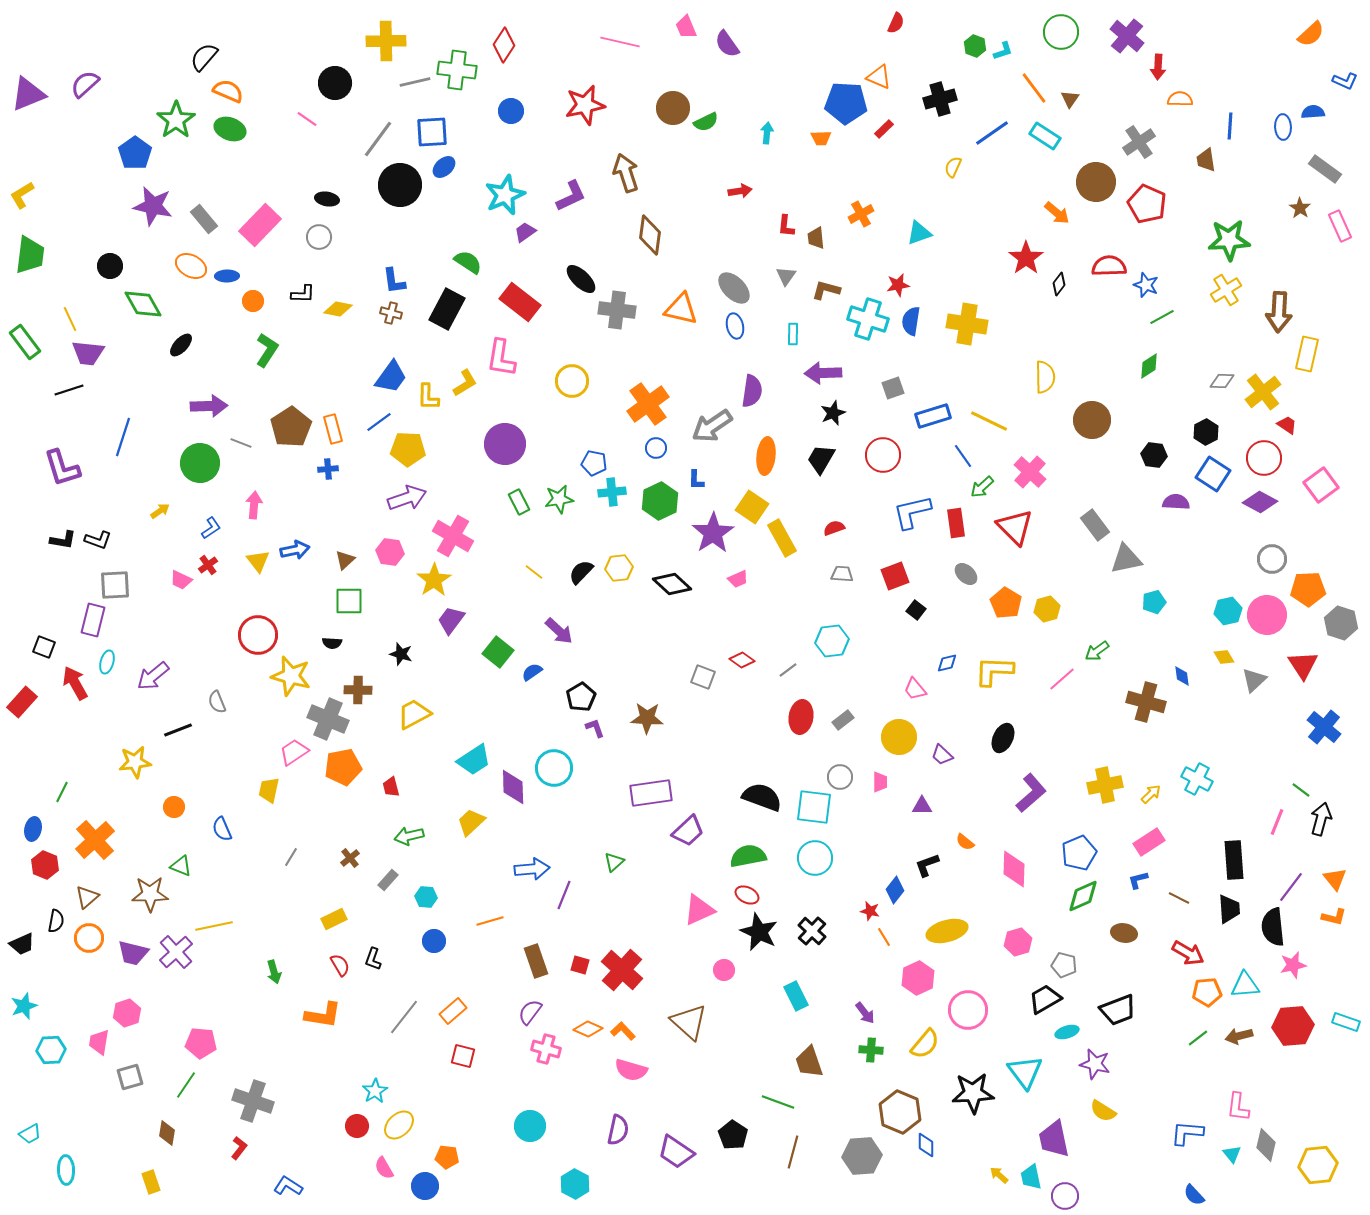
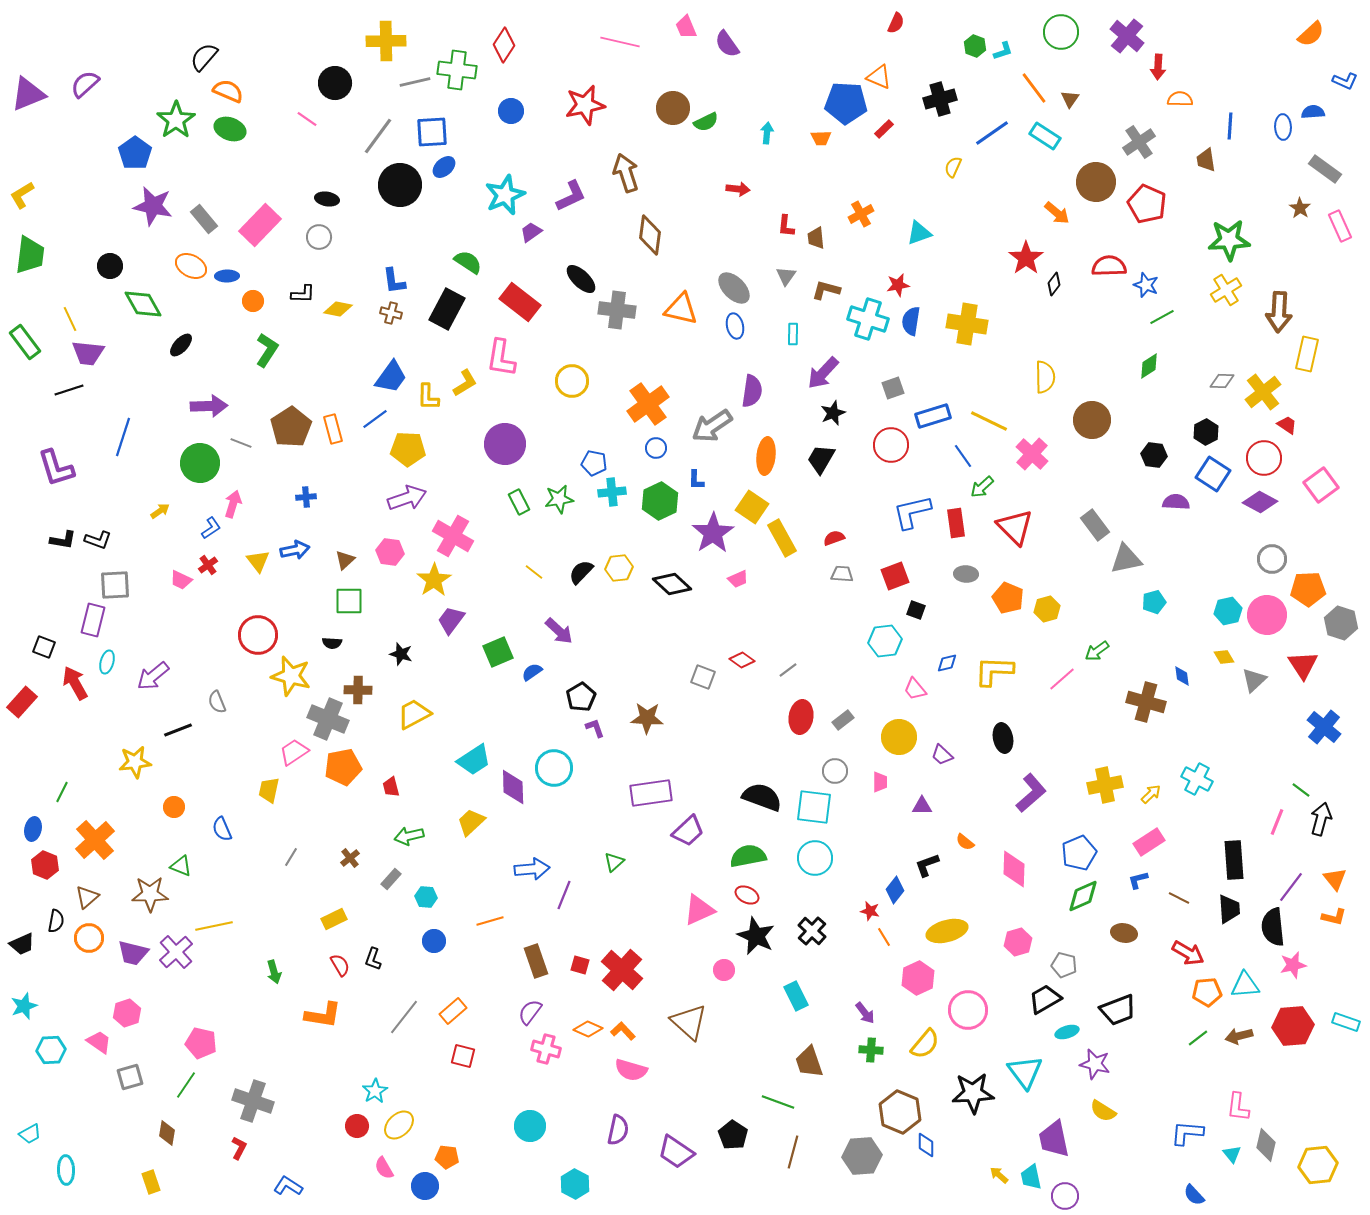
gray line at (378, 139): moved 3 px up
red arrow at (740, 191): moved 2 px left, 2 px up; rotated 15 degrees clockwise
purple trapezoid at (525, 232): moved 6 px right
black diamond at (1059, 284): moved 5 px left
purple arrow at (823, 373): rotated 45 degrees counterclockwise
blue line at (379, 422): moved 4 px left, 3 px up
red circle at (883, 455): moved 8 px right, 10 px up
purple L-shape at (62, 468): moved 6 px left
blue cross at (328, 469): moved 22 px left, 28 px down
pink cross at (1030, 472): moved 2 px right, 18 px up
pink arrow at (254, 505): moved 21 px left, 1 px up; rotated 12 degrees clockwise
red semicircle at (834, 528): moved 10 px down
gray ellipse at (966, 574): rotated 40 degrees counterclockwise
orange pentagon at (1006, 603): moved 2 px right, 5 px up; rotated 8 degrees counterclockwise
black square at (916, 610): rotated 18 degrees counterclockwise
cyan hexagon at (832, 641): moved 53 px right
green square at (498, 652): rotated 28 degrees clockwise
black ellipse at (1003, 738): rotated 36 degrees counterclockwise
gray circle at (840, 777): moved 5 px left, 6 px up
gray rectangle at (388, 880): moved 3 px right, 1 px up
black star at (759, 932): moved 3 px left, 4 px down
pink trapezoid at (99, 1042): rotated 116 degrees clockwise
pink pentagon at (201, 1043): rotated 8 degrees clockwise
red L-shape at (239, 1148): rotated 10 degrees counterclockwise
